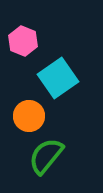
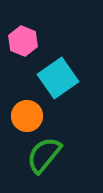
orange circle: moved 2 px left
green semicircle: moved 2 px left, 1 px up
